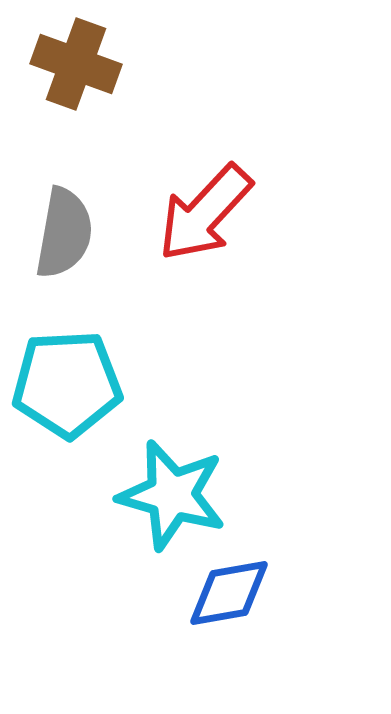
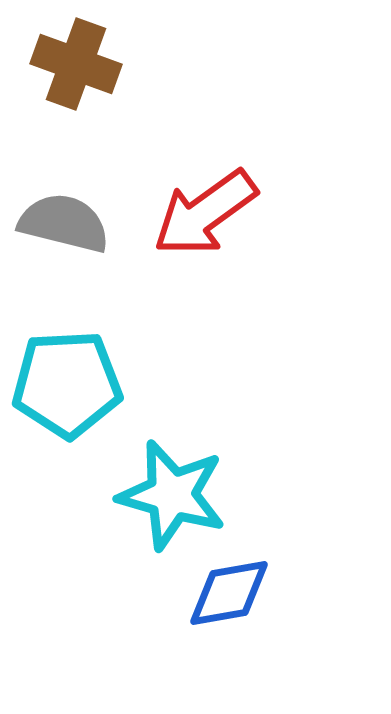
red arrow: rotated 11 degrees clockwise
gray semicircle: moved 10 px up; rotated 86 degrees counterclockwise
